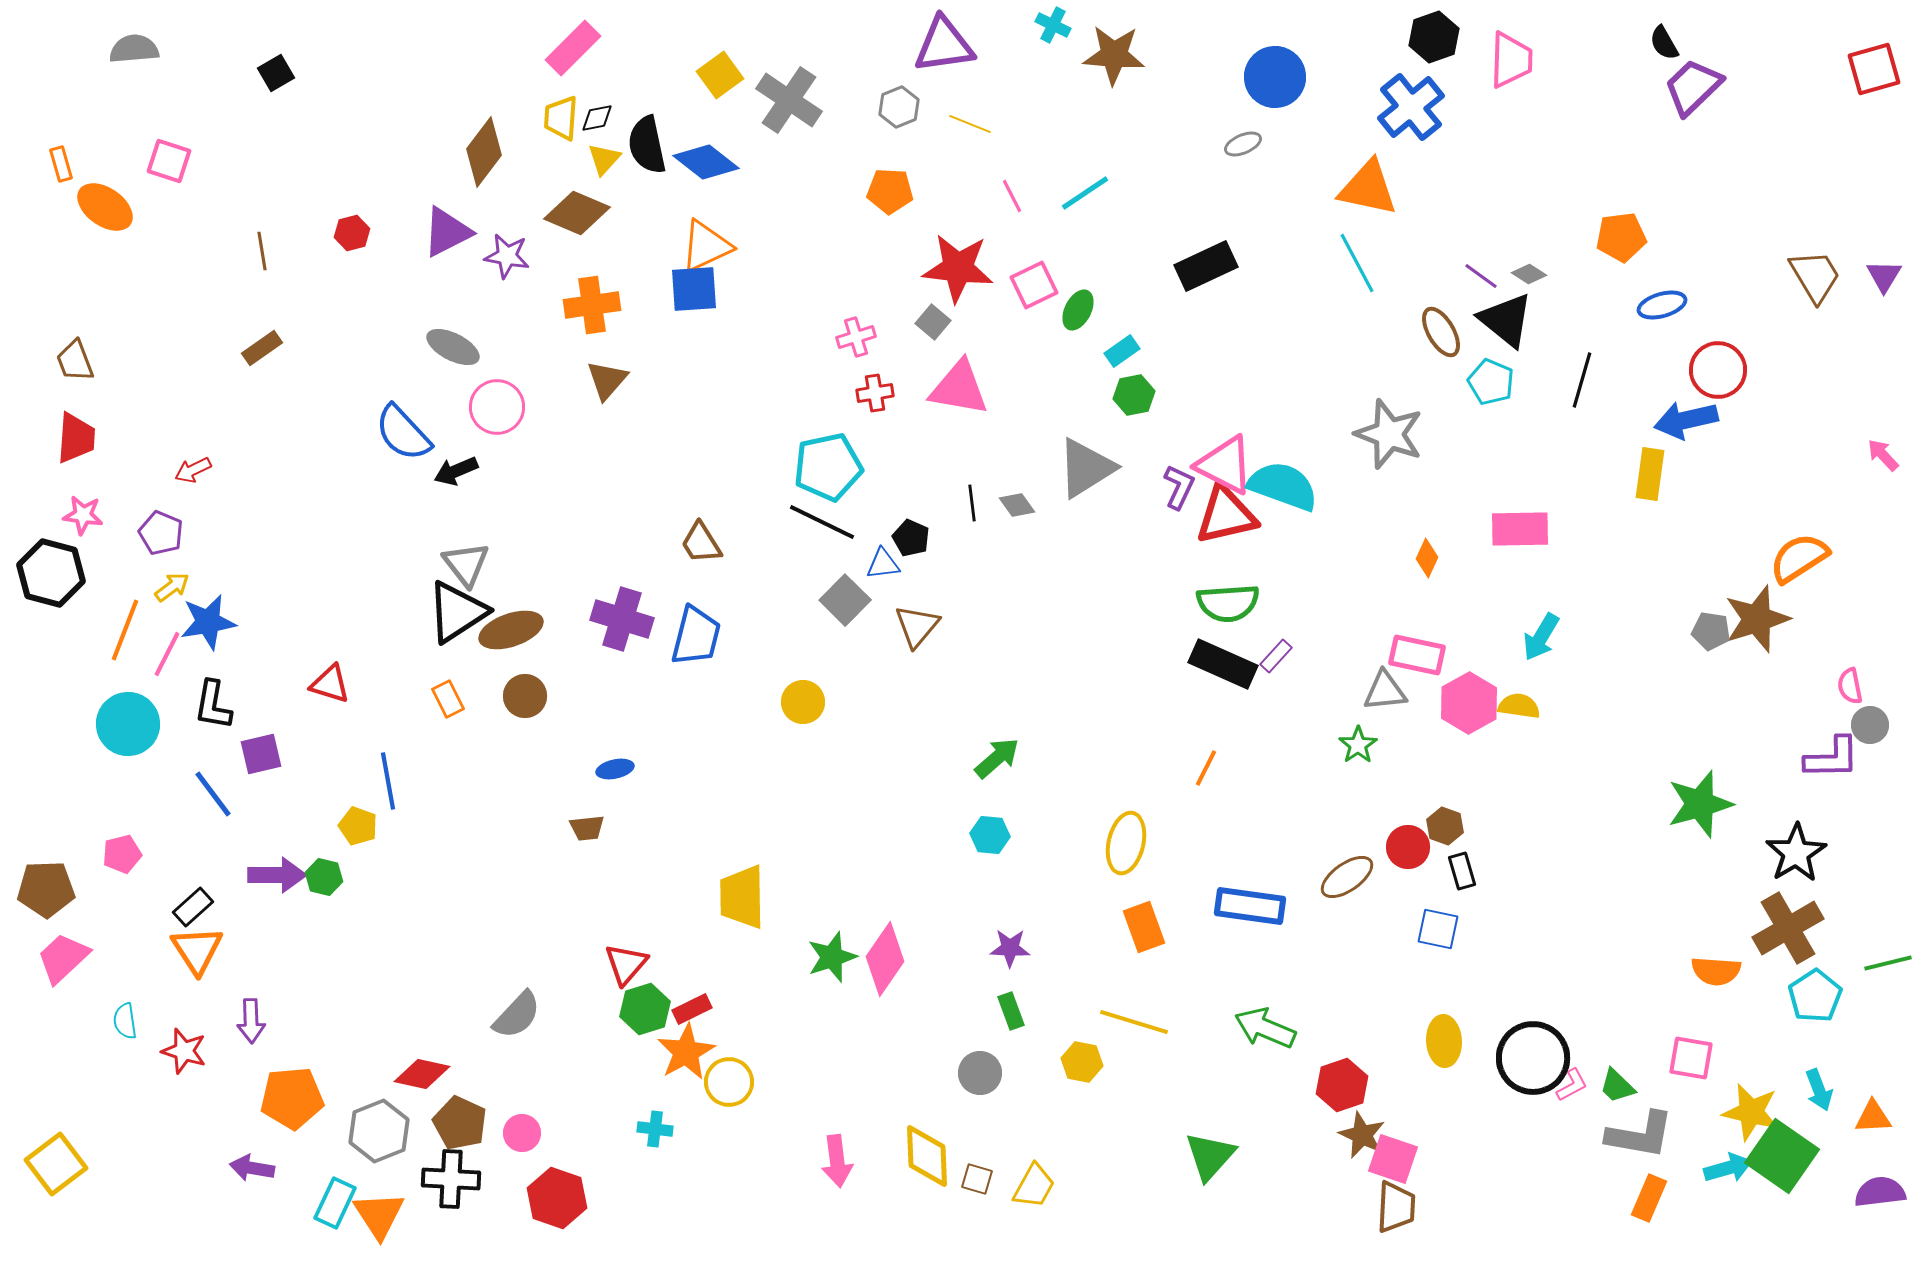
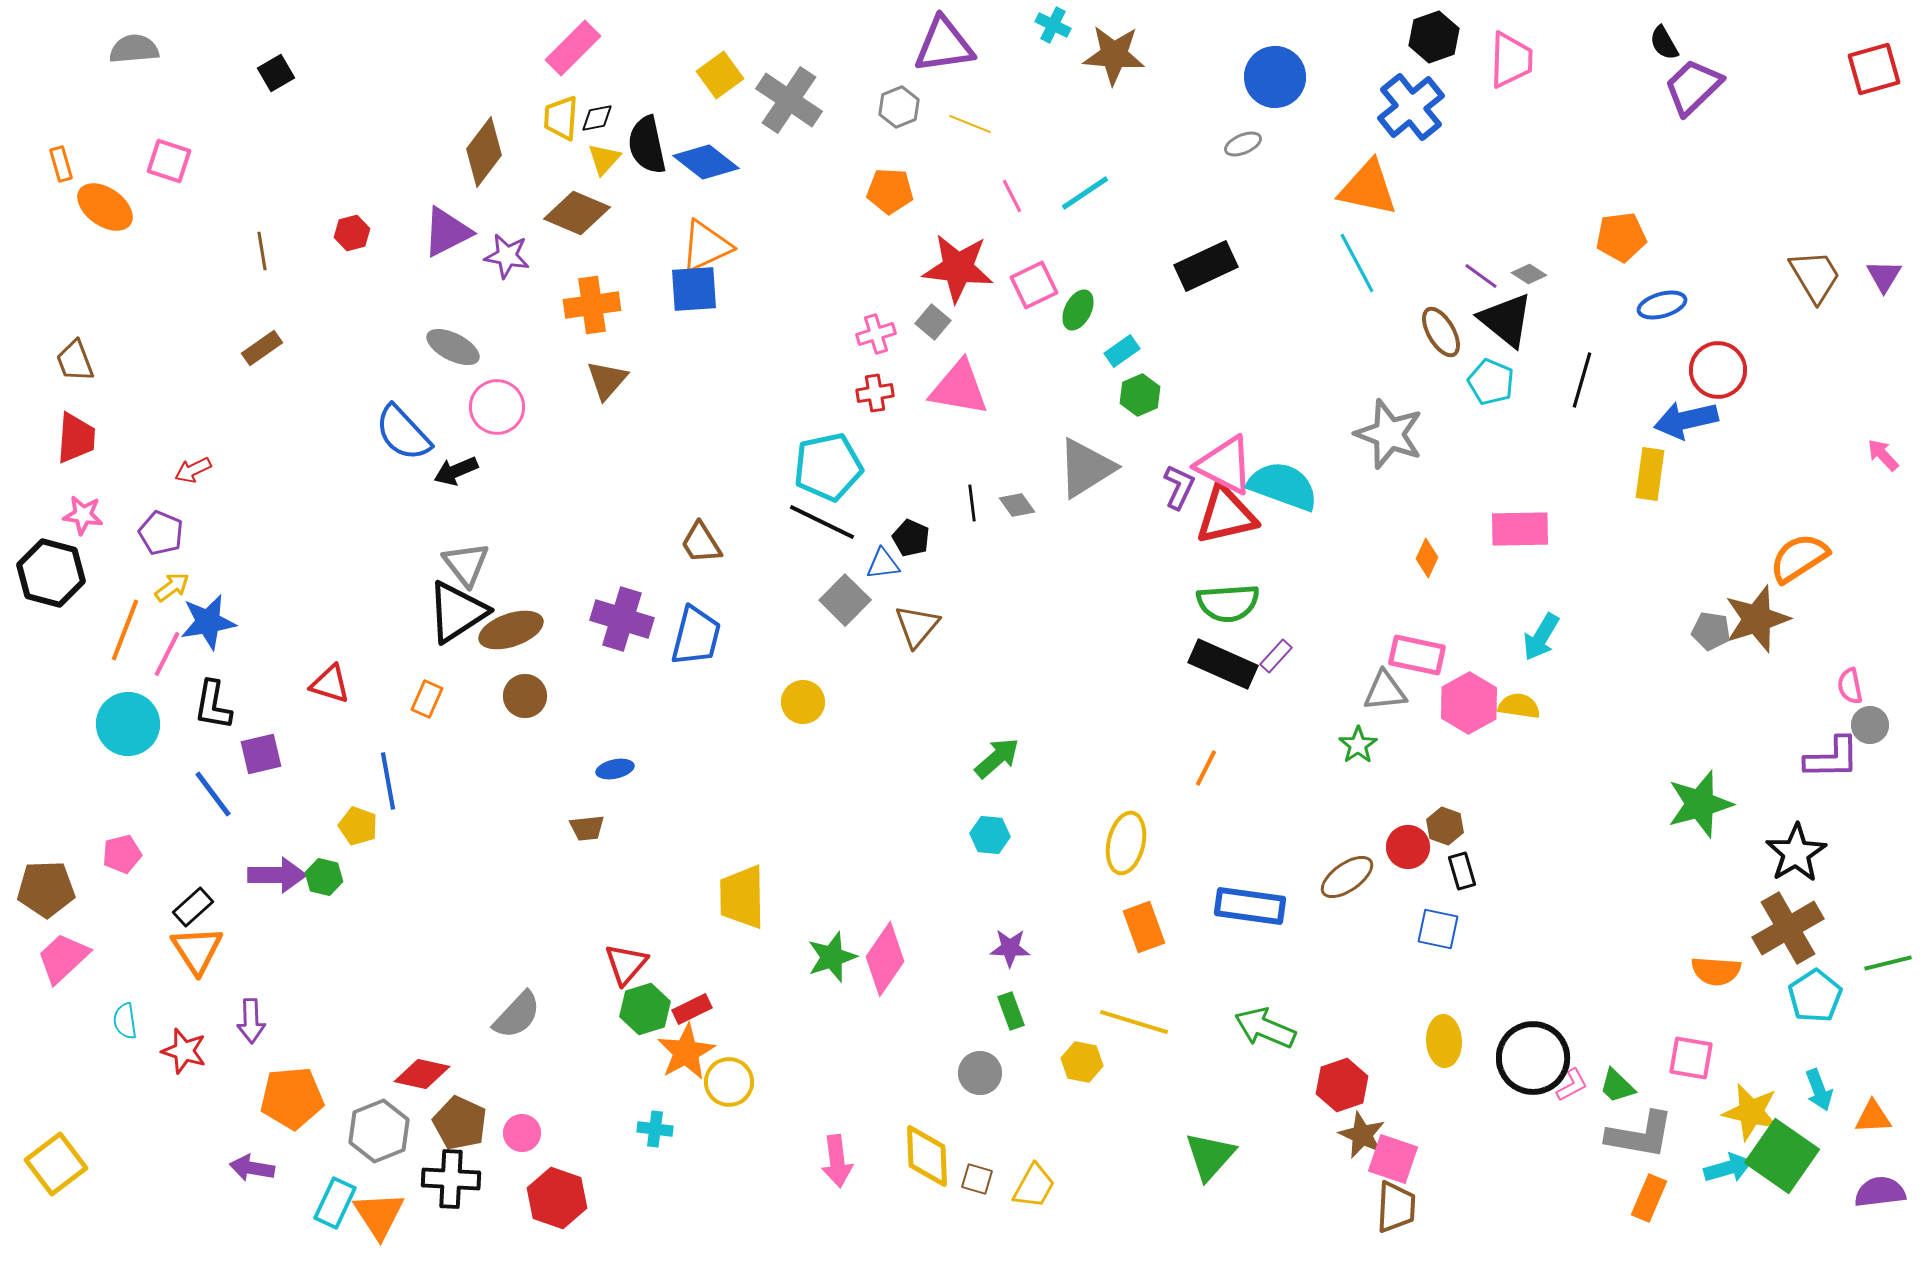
pink cross at (856, 337): moved 20 px right, 3 px up
green hexagon at (1134, 395): moved 6 px right; rotated 12 degrees counterclockwise
orange rectangle at (448, 699): moved 21 px left; rotated 51 degrees clockwise
